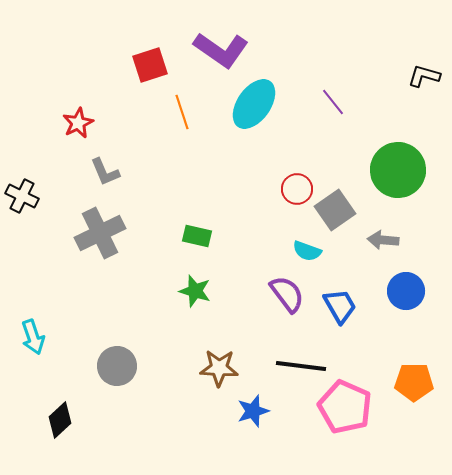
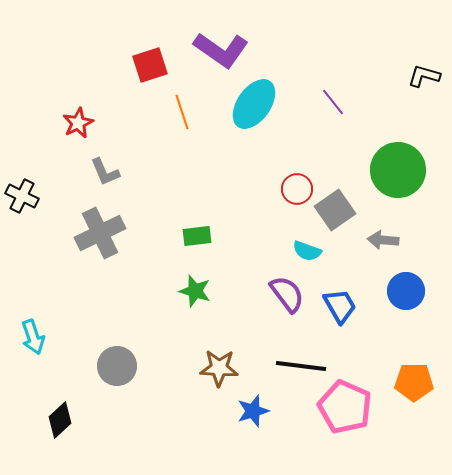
green rectangle: rotated 20 degrees counterclockwise
